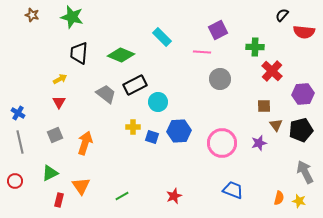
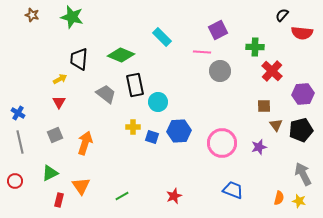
red semicircle: moved 2 px left, 1 px down
black trapezoid: moved 6 px down
gray circle: moved 8 px up
black rectangle: rotated 75 degrees counterclockwise
purple star: moved 4 px down
gray arrow: moved 2 px left, 2 px down
